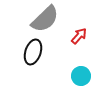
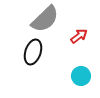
red arrow: rotated 12 degrees clockwise
